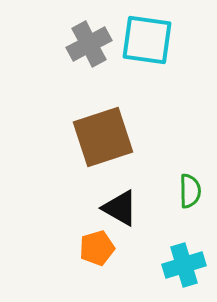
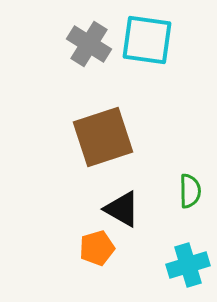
gray cross: rotated 30 degrees counterclockwise
black triangle: moved 2 px right, 1 px down
cyan cross: moved 4 px right
